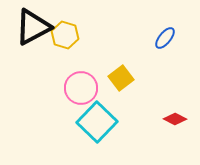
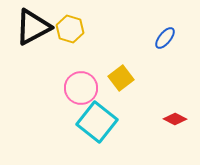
yellow hexagon: moved 5 px right, 6 px up
cyan square: rotated 6 degrees counterclockwise
